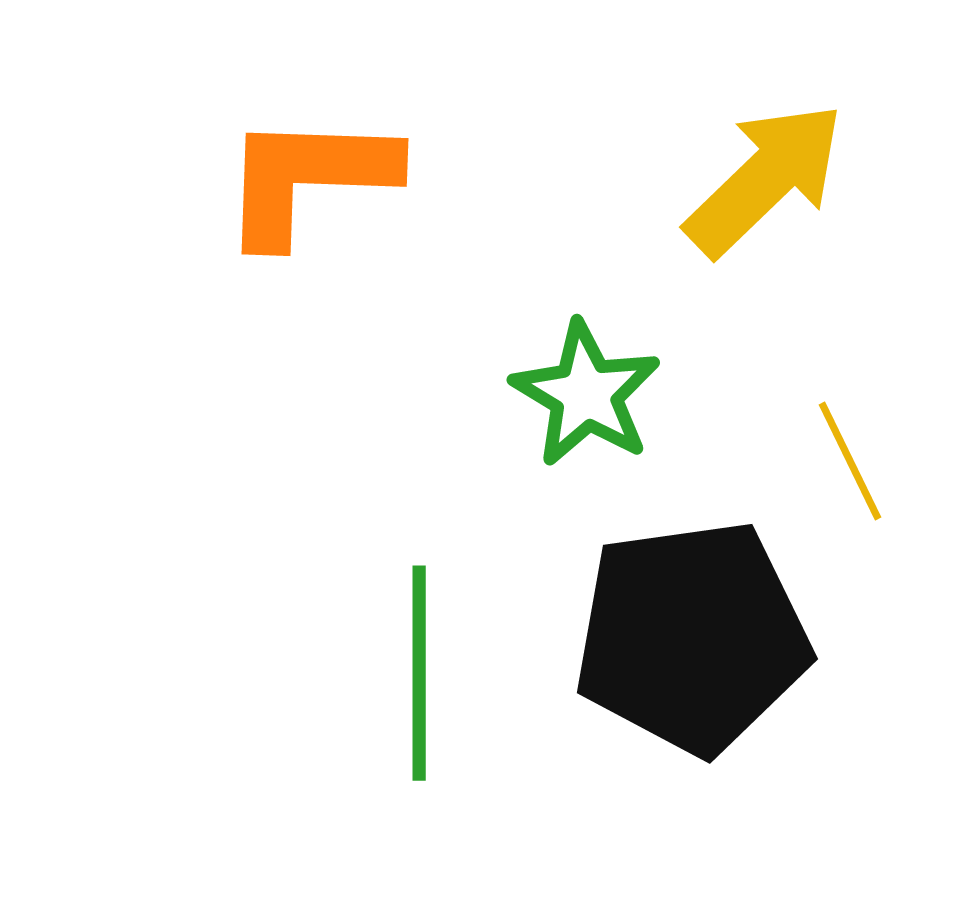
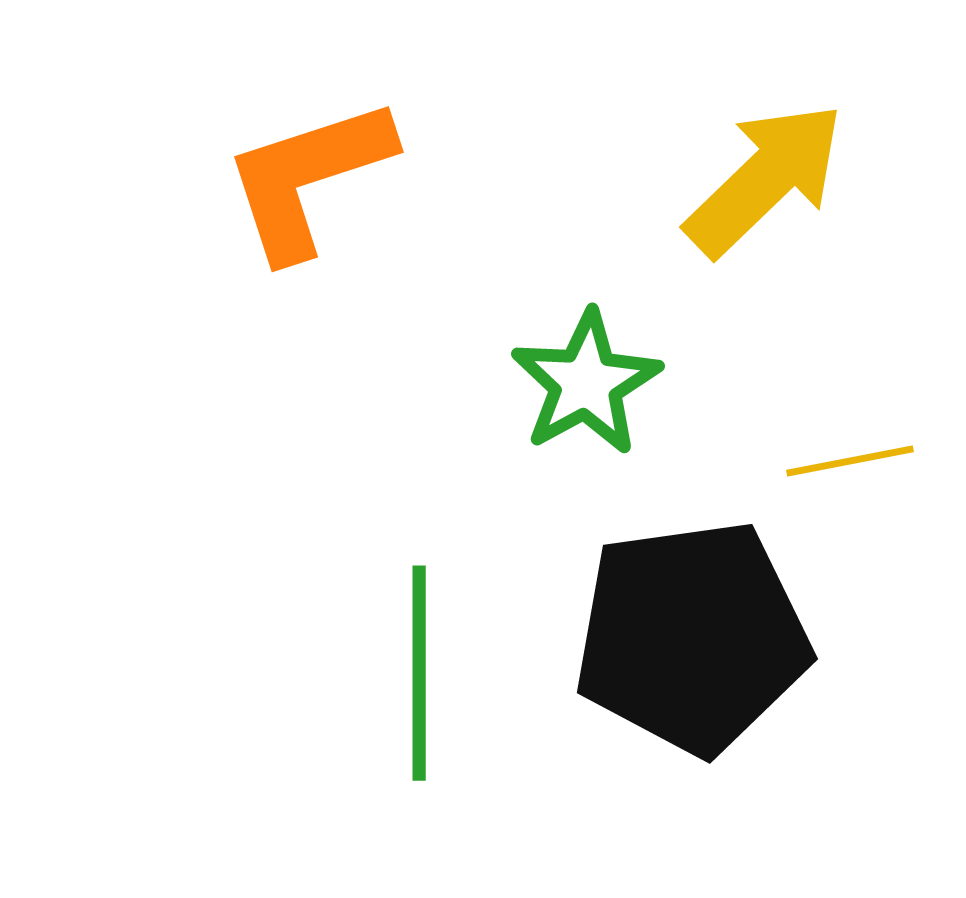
orange L-shape: rotated 20 degrees counterclockwise
green star: moved 11 px up; rotated 12 degrees clockwise
yellow line: rotated 75 degrees counterclockwise
